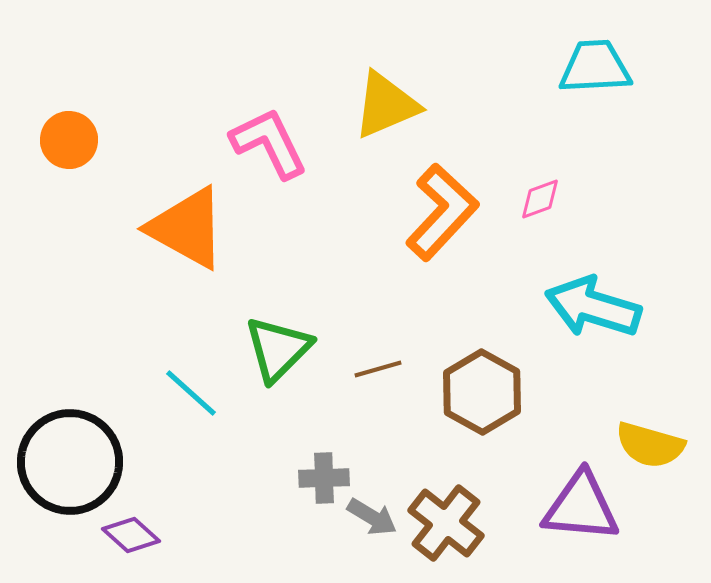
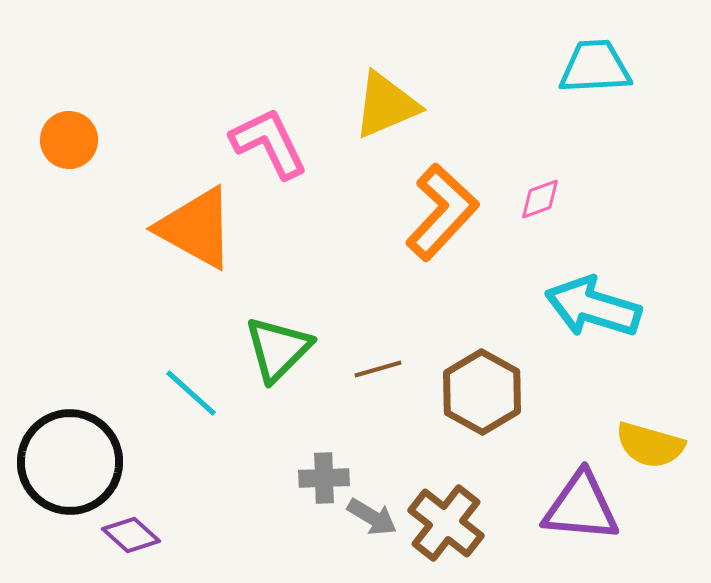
orange triangle: moved 9 px right
